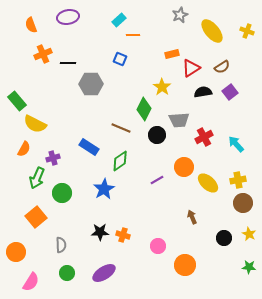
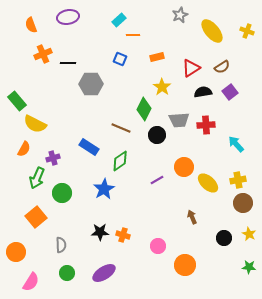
orange rectangle at (172, 54): moved 15 px left, 3 px down
red cross at (204, 137): moved 2 px right, 12 px up; rotated 24 degrees clockwise
